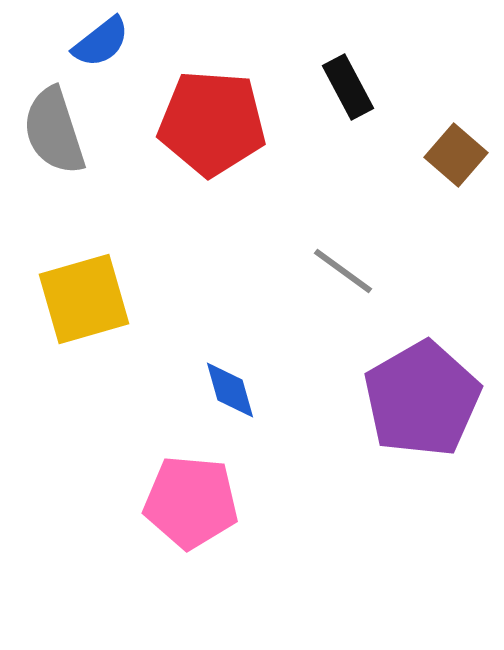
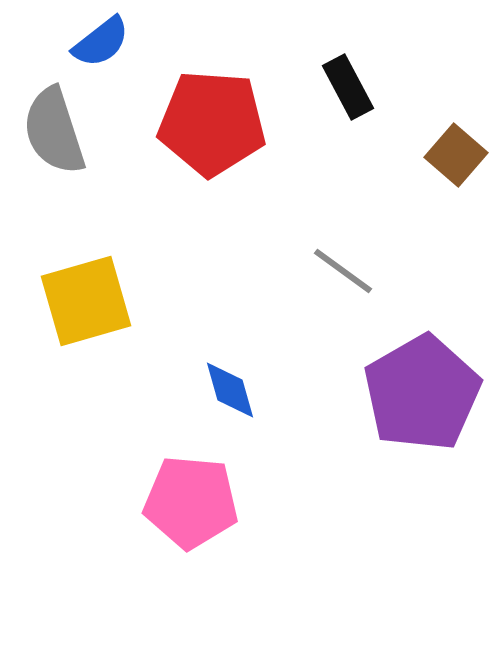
yellow square: moved 2 px right, 2 px down
purple pentagon: moved 6 px up
